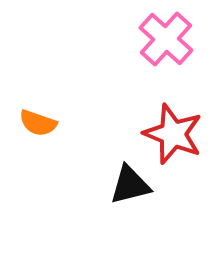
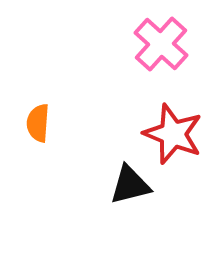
pink cross: moved 5 px left, 5 px down
orange semicircle: rotated 75 degrees clockwise
